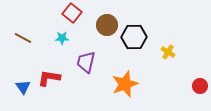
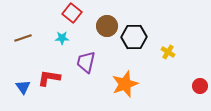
brown circle: moved 1 px down
brown line: rotated 48 degrees counterclockwise
